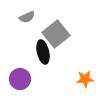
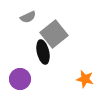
gray semicircle: moved 1 px right
gray square: moved 2 px left
orange star: rotated 18 degrees clockwise
